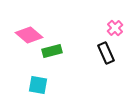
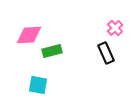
pink diamond: rotated 44 degrees counterclockwise
